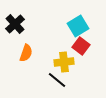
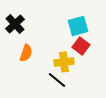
cyan square: rotated 15 degrees clockwise
